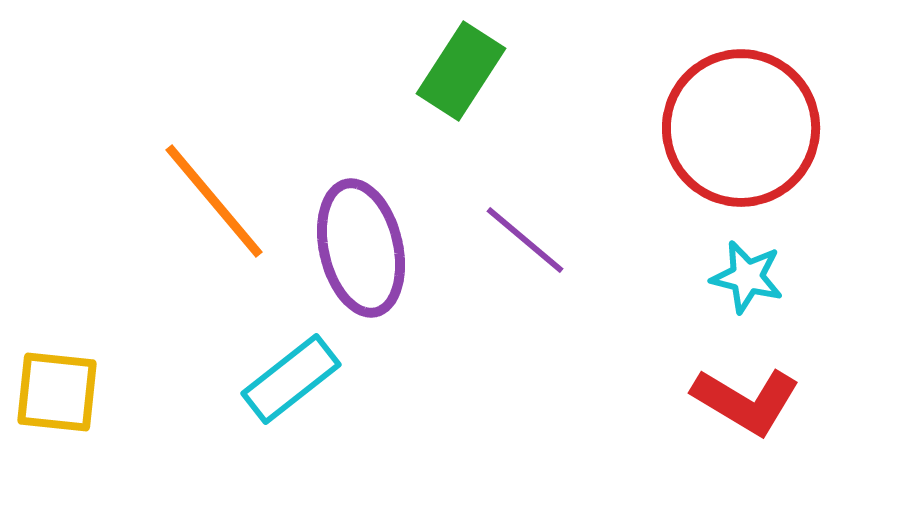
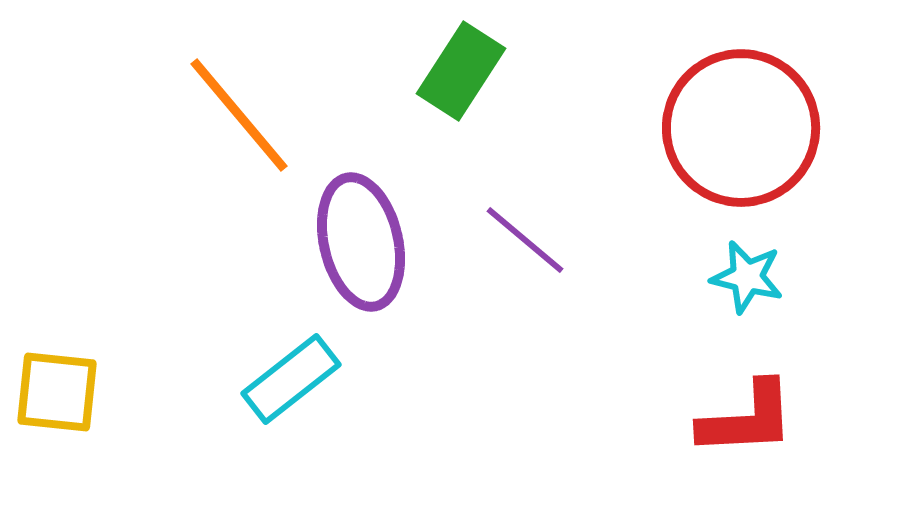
orange line: moved 25 px right, 86 px up
purple ellipse: moved 6 px up
red L-shape: moved 1 px right, 18 px down; rotated 34 degrees counterclockwise
